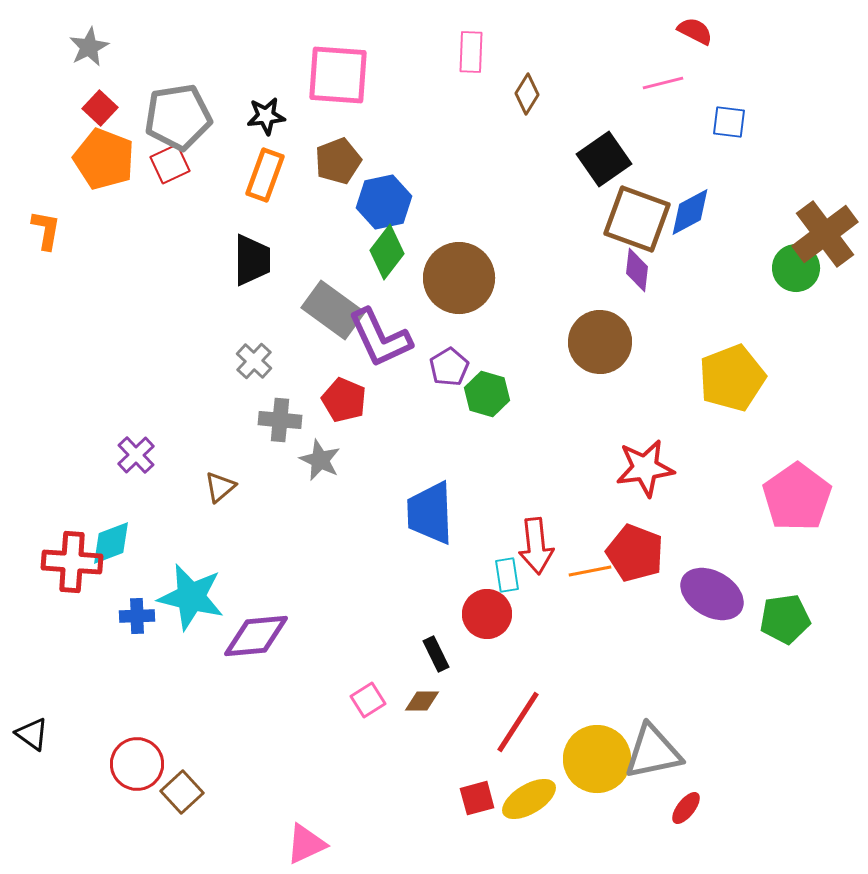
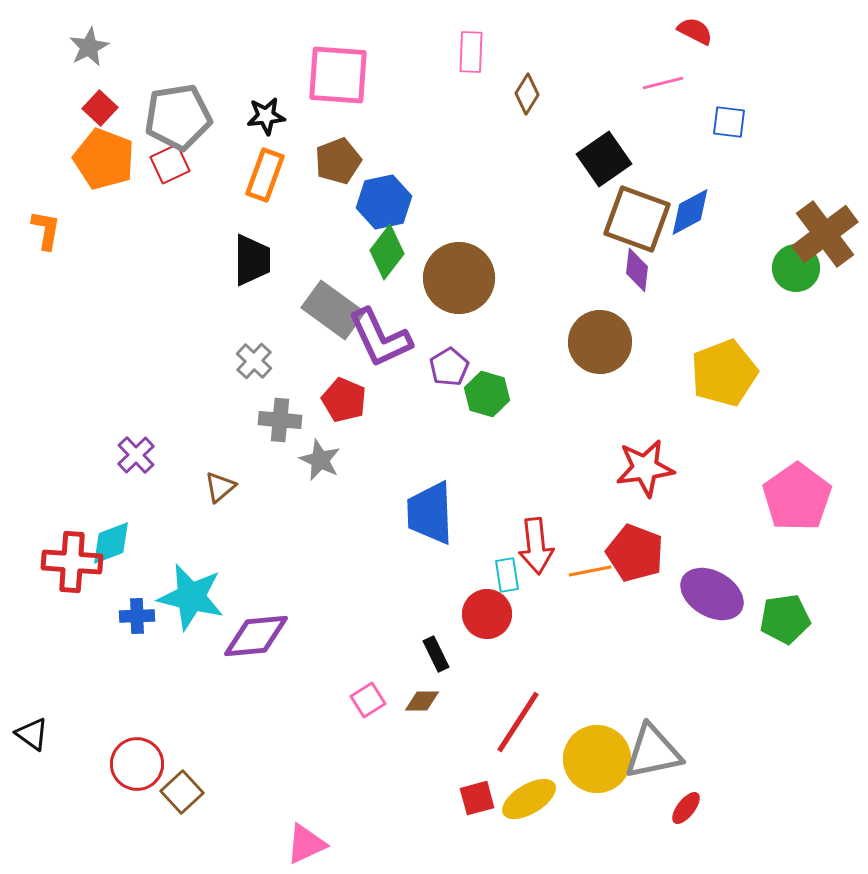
yellow pentagon at (732, 378): moved 8 px left, 5 px up
